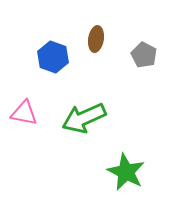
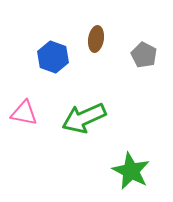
green star: moved 5 px right, 1 px up
